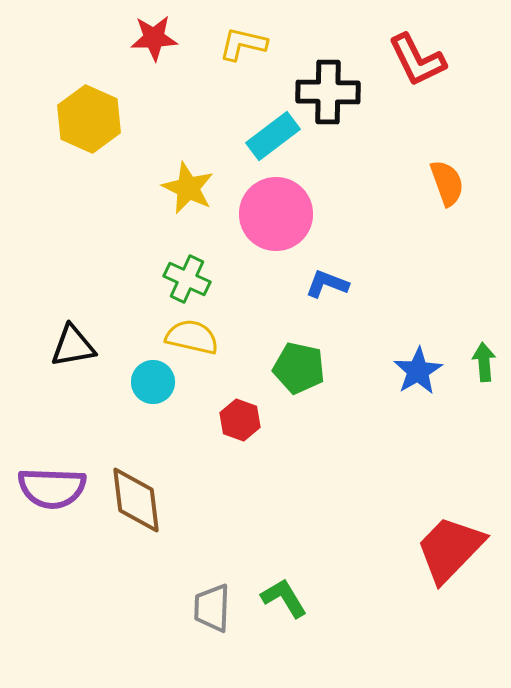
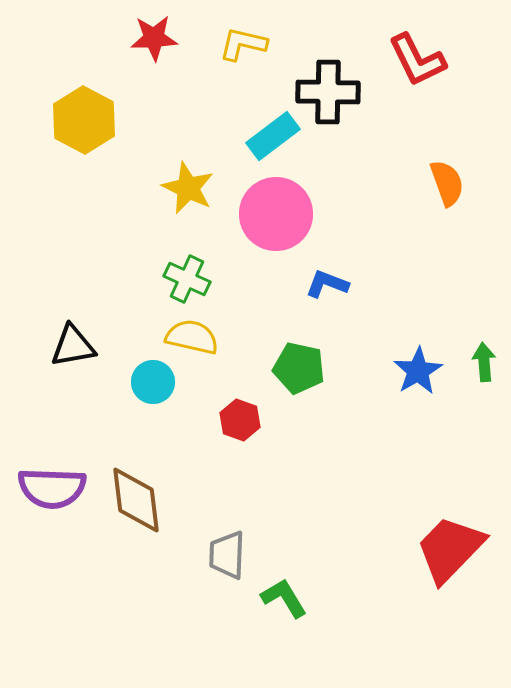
yellow hexagon: moved 5 px left, 1 px down; rotated 4 degrees clockwise
gray trapezoid: moved 15 px right, 53 px up
